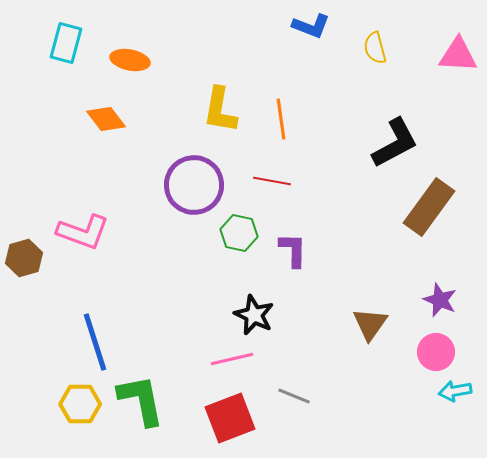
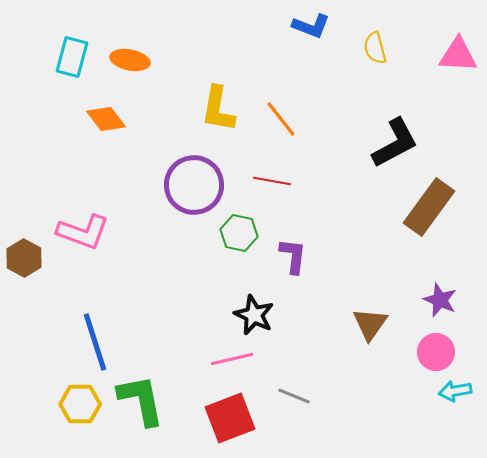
cyan rectangle: moved 6 px right, 14 px down
yellow L-shape: moved 2 px left, 1 px up
orange line: rotated 30 degrees counterclockwise
purple L-shape: moved 6 px down; rotated 6 degrees clockwise
brown hexagon: rotated 15 degrees counterclockwise
